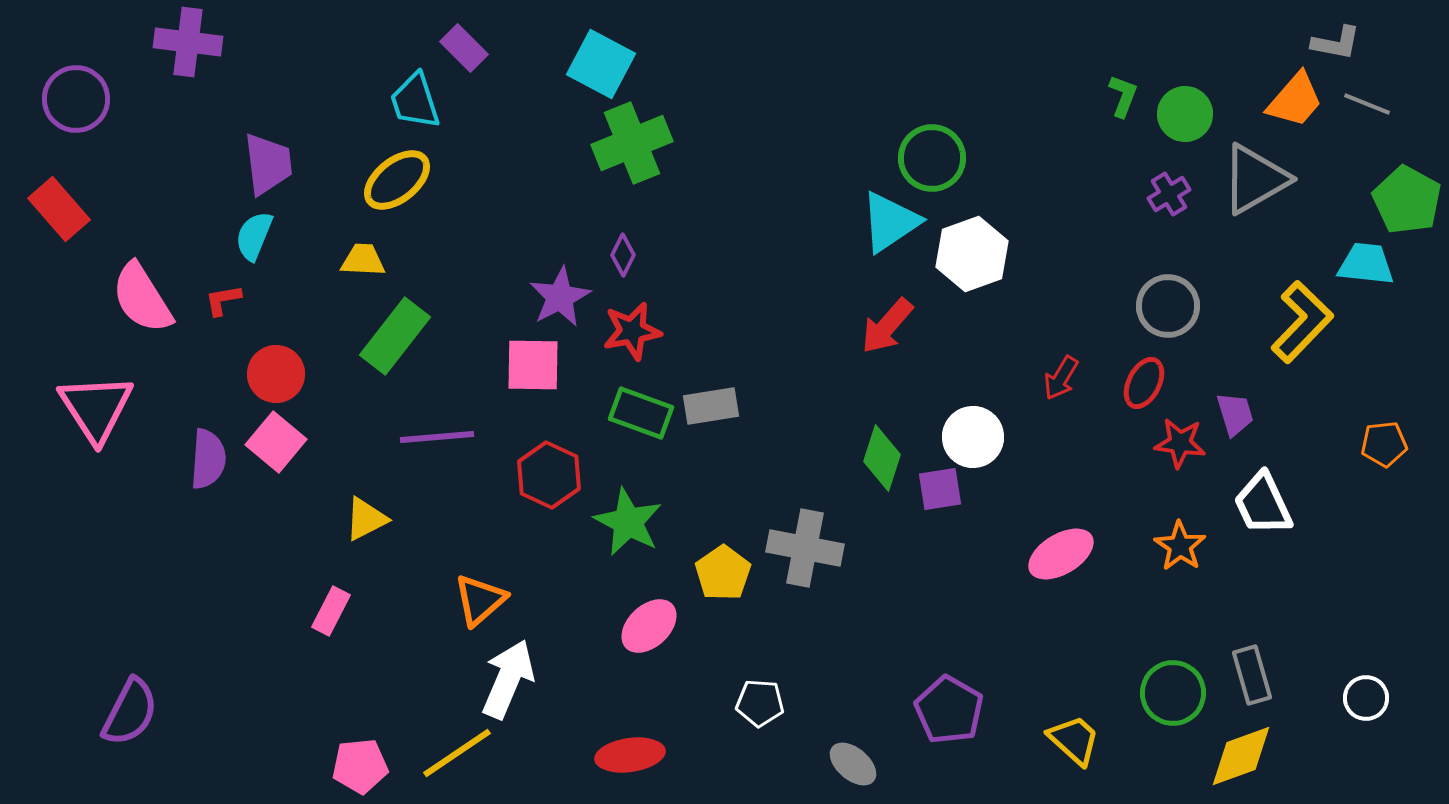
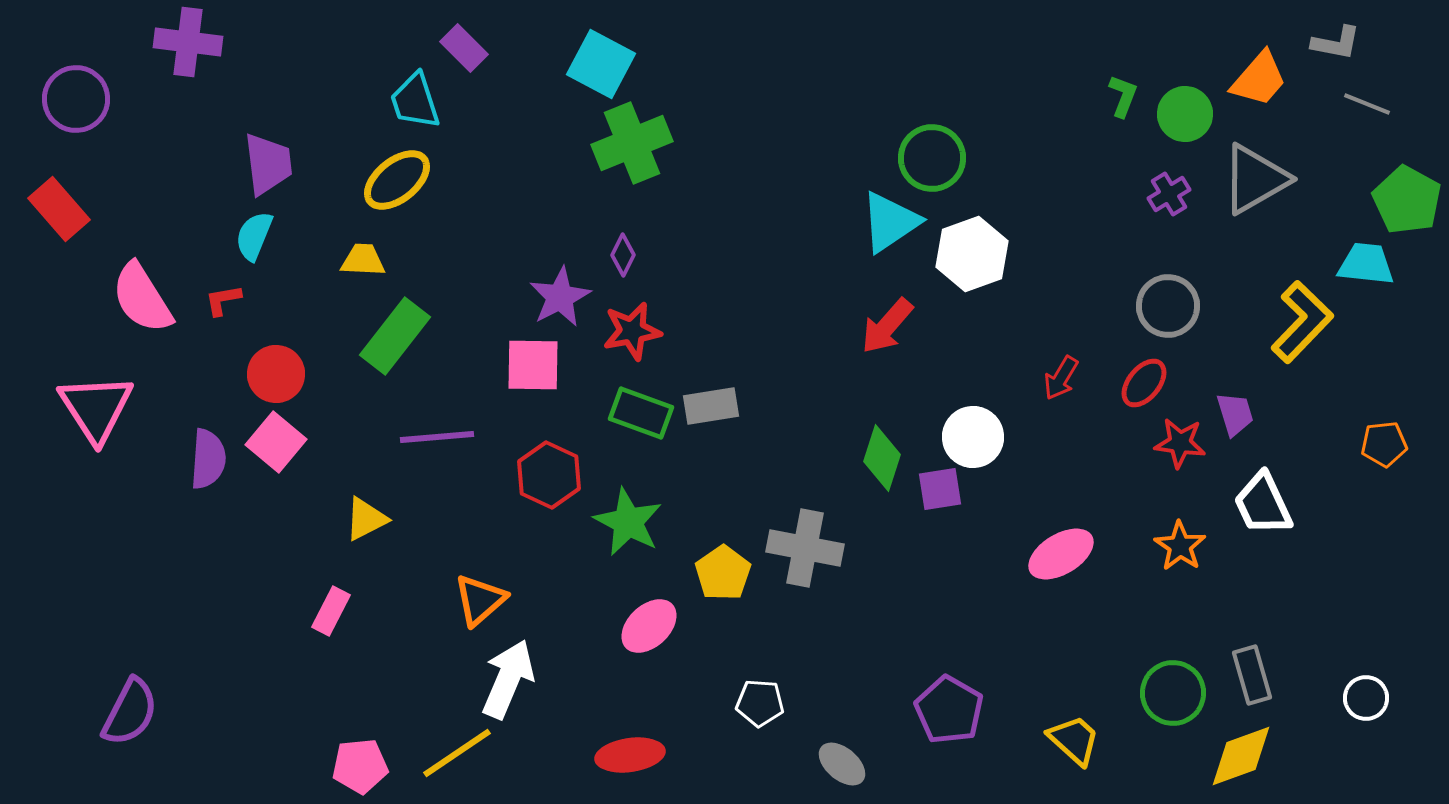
orange trapezoid at (1295, 100): moved 36 px left, 21 px up
red ellipse at (1144, 383): rotated 12 degrees clockwise
gray ellipse at (853, 764): moved 11 px left
